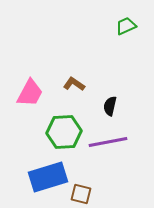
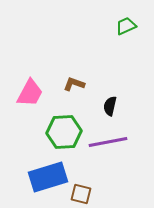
brown L-shape: rotated 15 degrees counterclockwise
